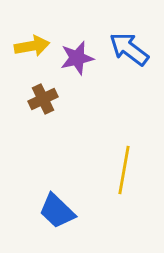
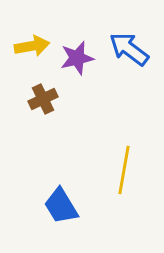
blue trapezoid: moved 4 px right, 5 px up; rotated 15 degrees clockwise
